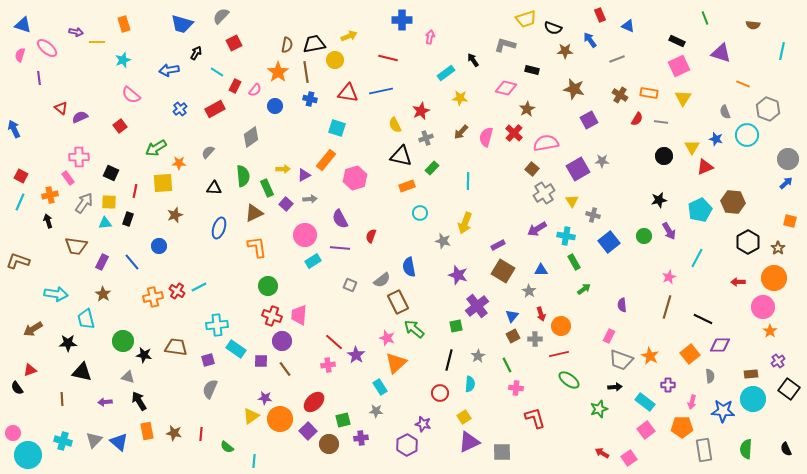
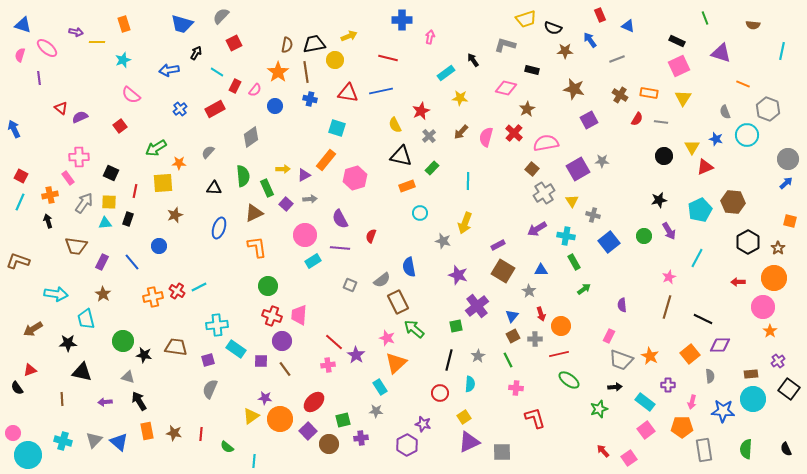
gray cross at (426, 138): moved 3 px right, 2 px up; rotated 24 degrees counterclockwise
green line at (507, 365): moved 1 px right, 5 px up
red arrow at (602, 453): moved 1 px right, 2 px up; rotated 16 degrees clockwise
